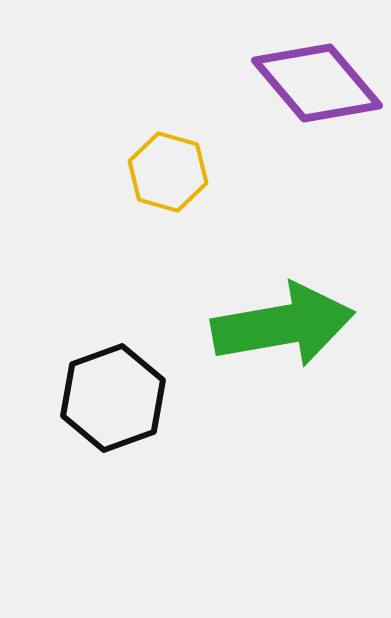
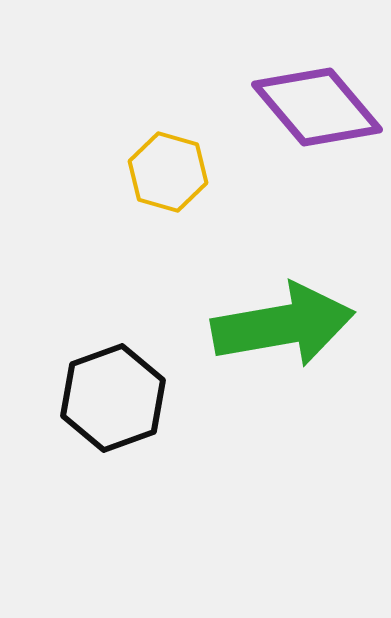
purple diamond: moved 24 px down
